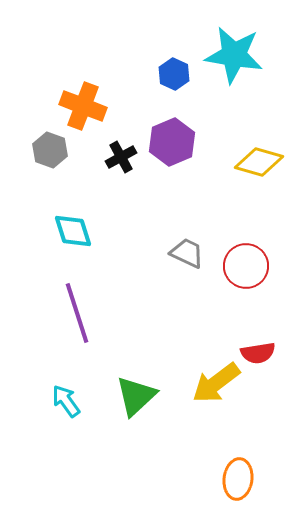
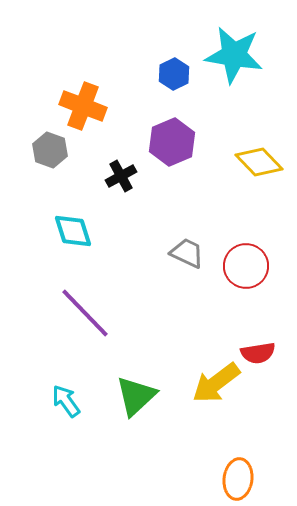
blue hexagon: rotated 8 degrees clockwise
black cross: moved 19 px down
yellow diamond: rotated 30 degrees clockwise
purple line: moved 8 px right; rotated 26 degrees counterclockwise
